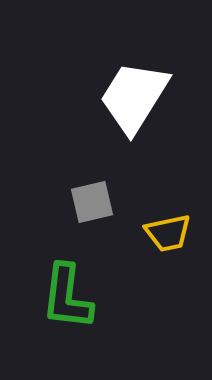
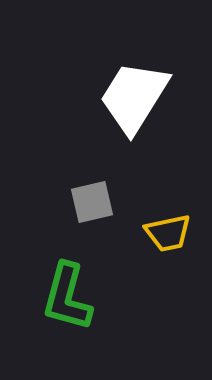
green L-shape: rotated 8 degrees clockwise
